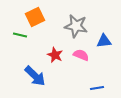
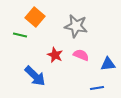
orange square: rotated 24 degrees counterclockwise
blue triangle: moved 4 px right, 23 px down
